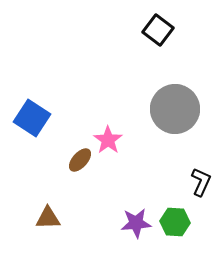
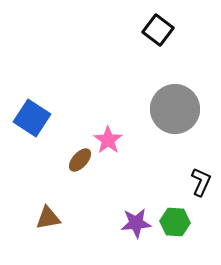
brown triangle: rotated 8 degrees counterclockwise
